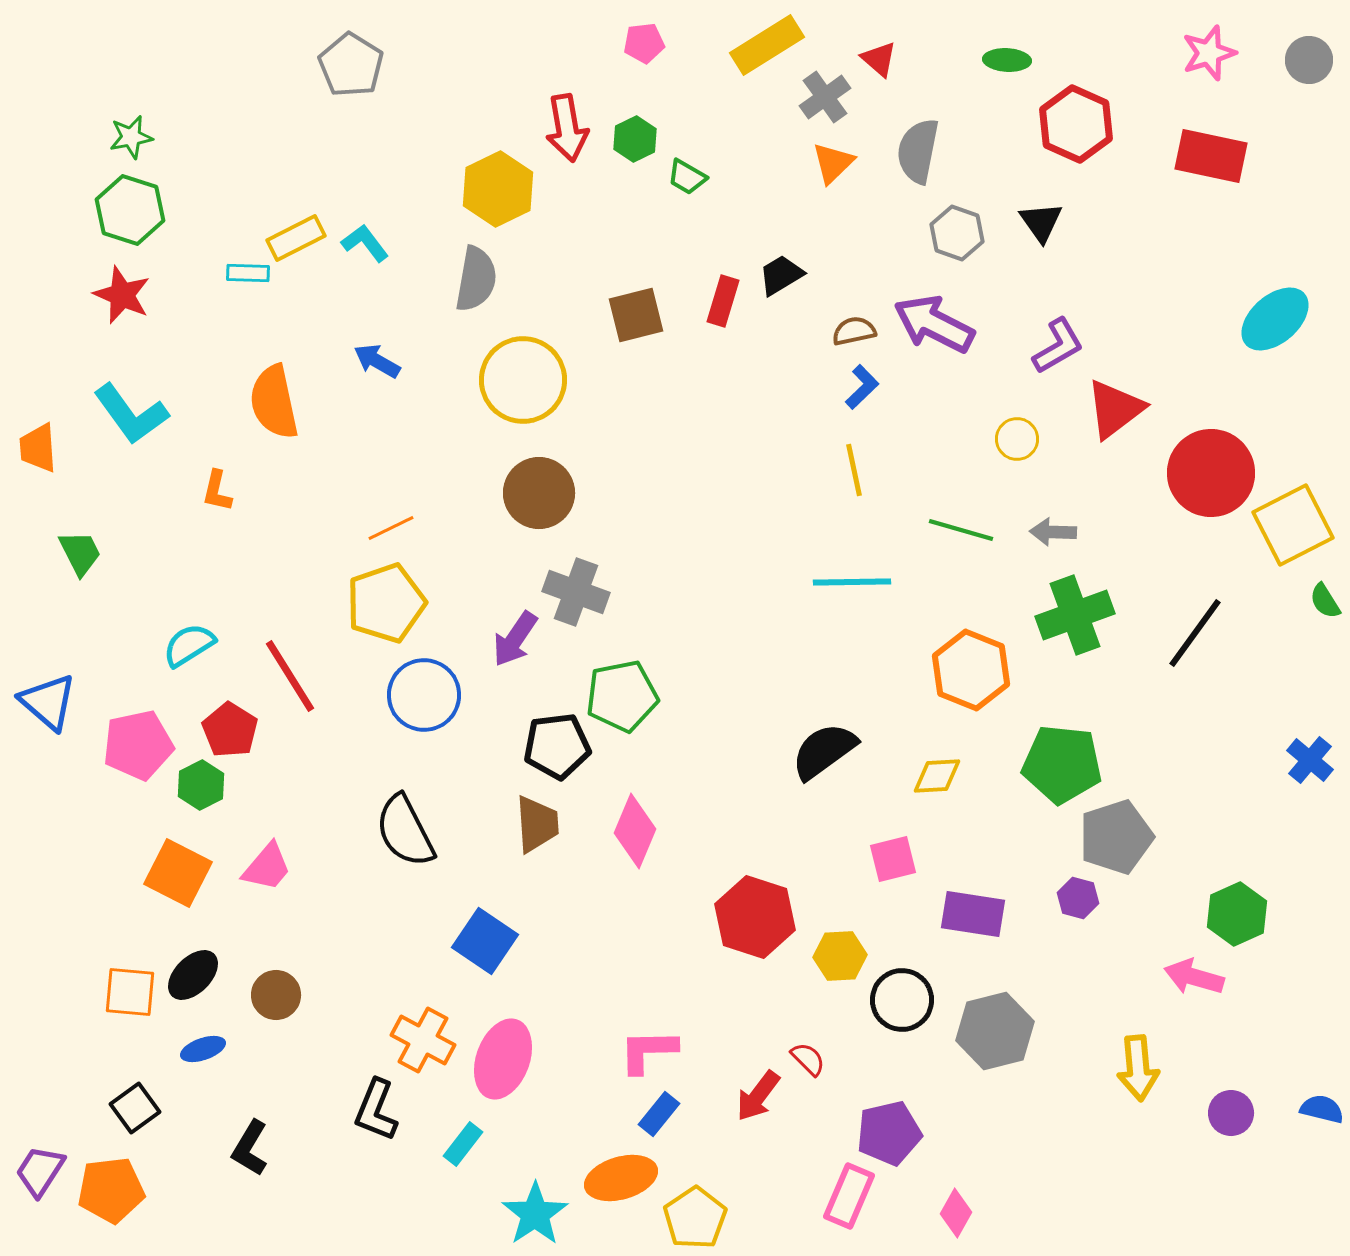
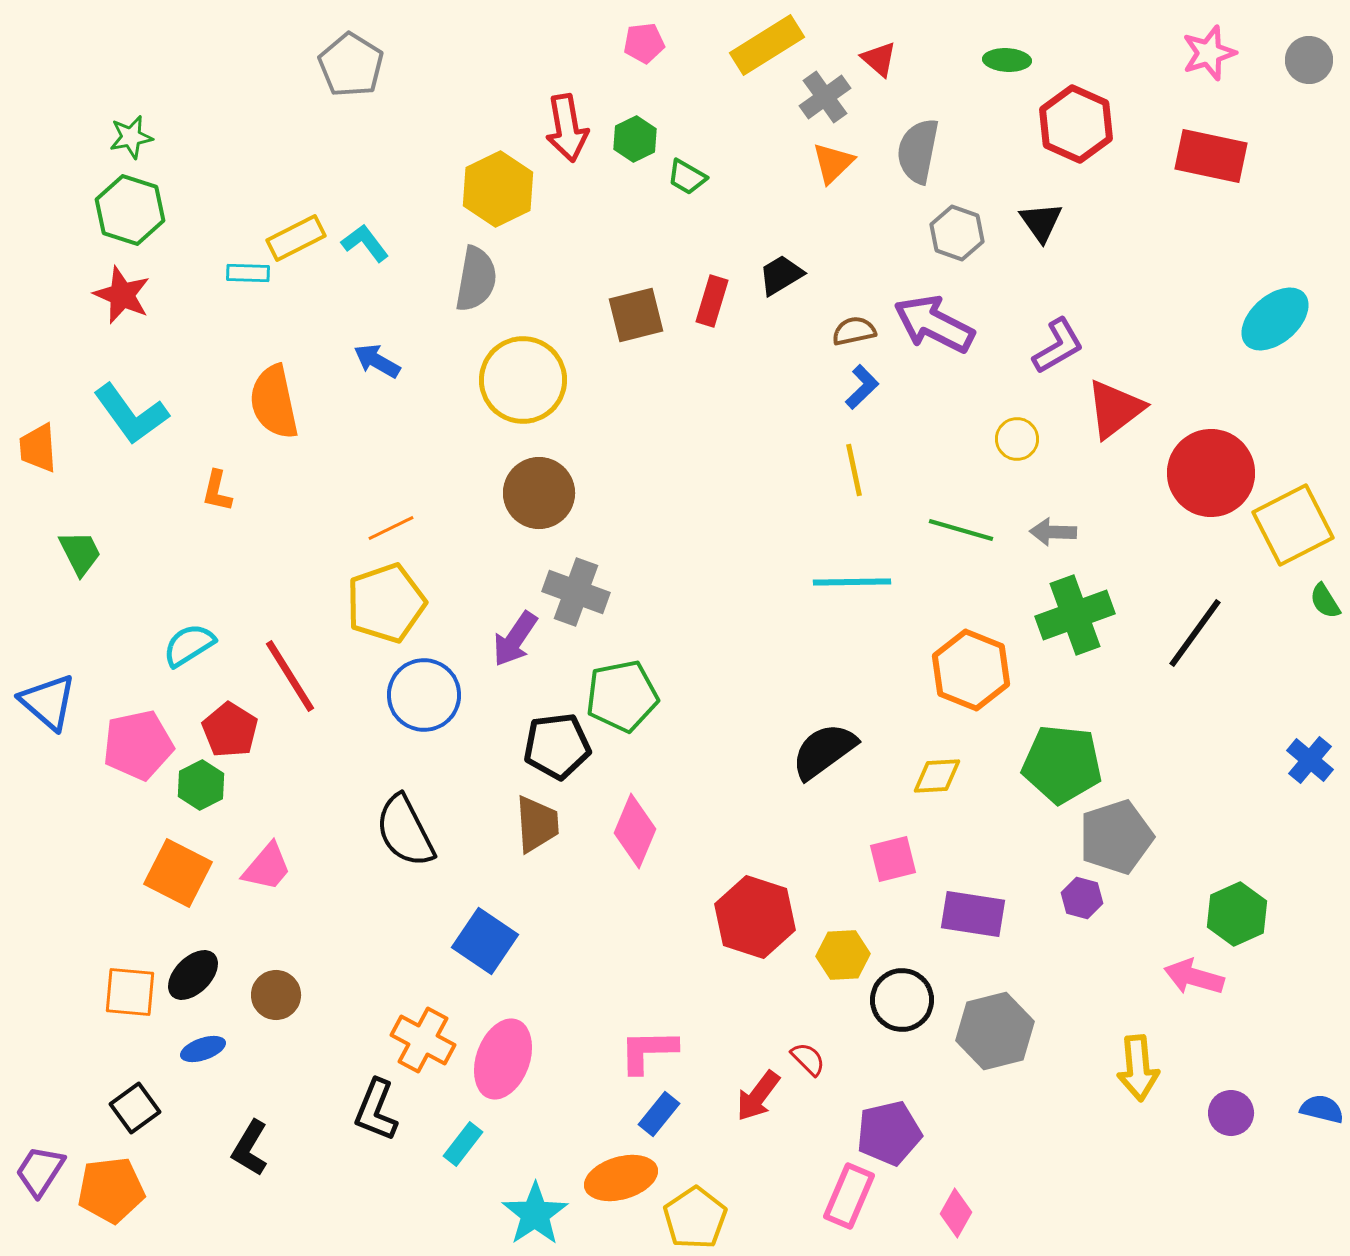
red rectangle at (723, 301): moved 11 px left
purple hexagon at (1078, 898): moved 4 px right
yellow hexagon at (840, 956): moved 3 px right, 1 px up
